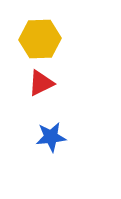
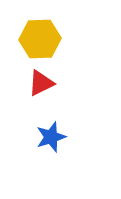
blue star: rotated 12 degrees counterclockwise
